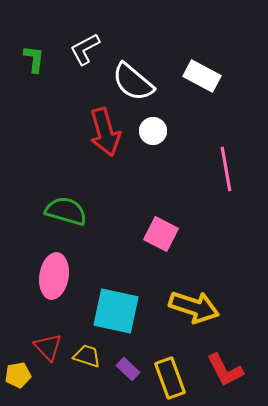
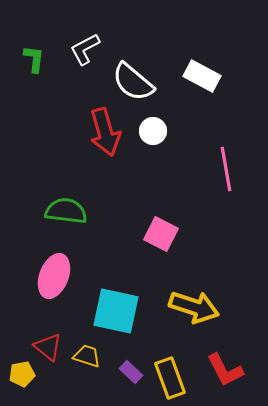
green semicircle: rotated 9 degrees counterclockwise
pink ellipse: rotated 12 degrees clockwise
red triangle: rotated 8 degrees counterclockwise
purple rectangle: moved 3 px right, 3 px down
yellow pentagon: moved 4 px right, 1 px up
